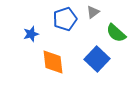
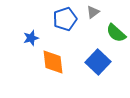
blue star: moved 4 px down
blue square: moved 1 px right, 3 px down
